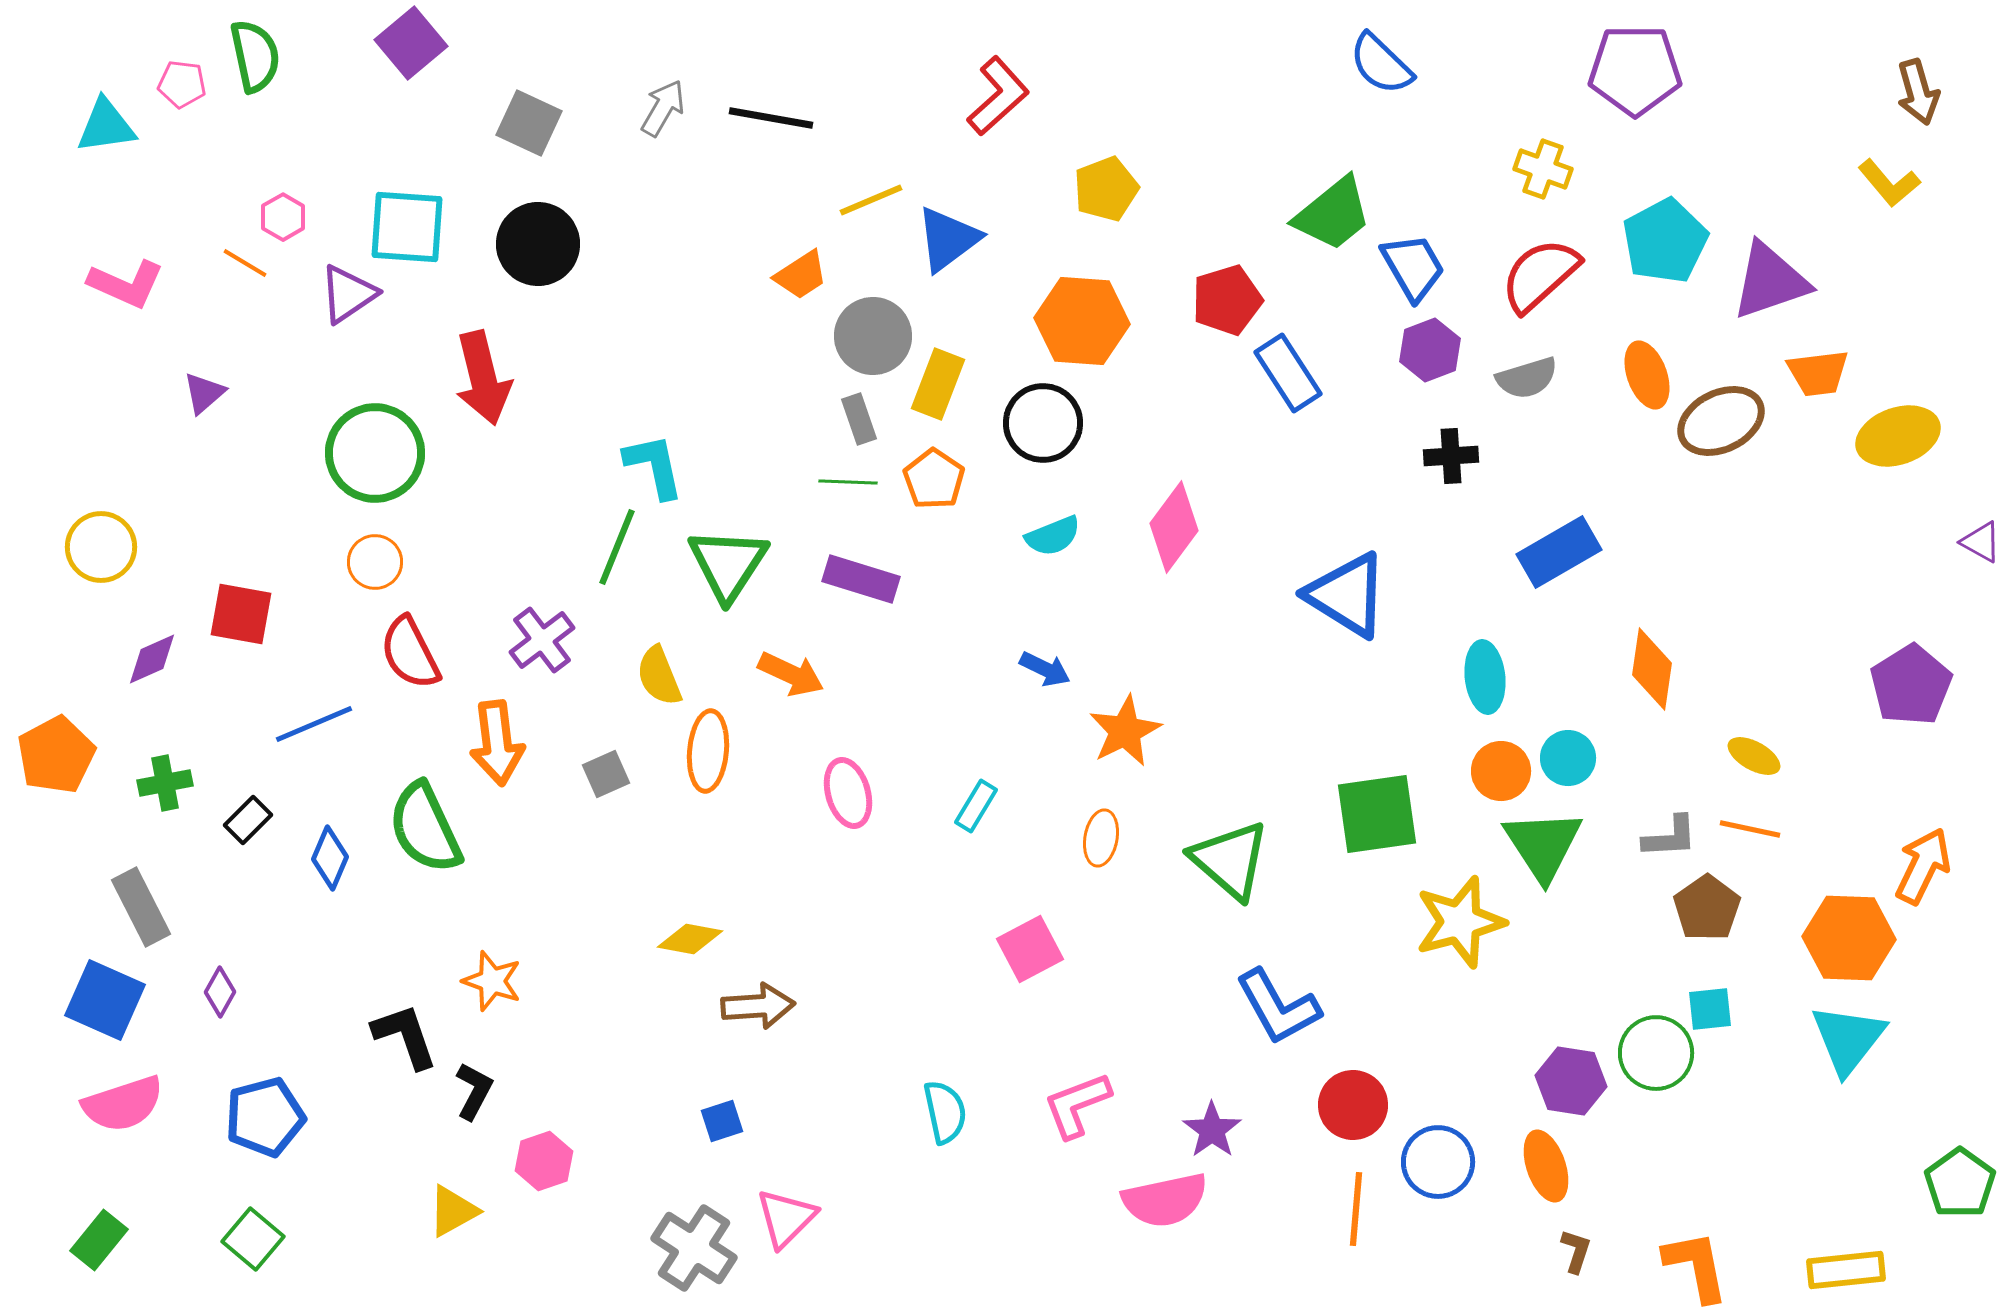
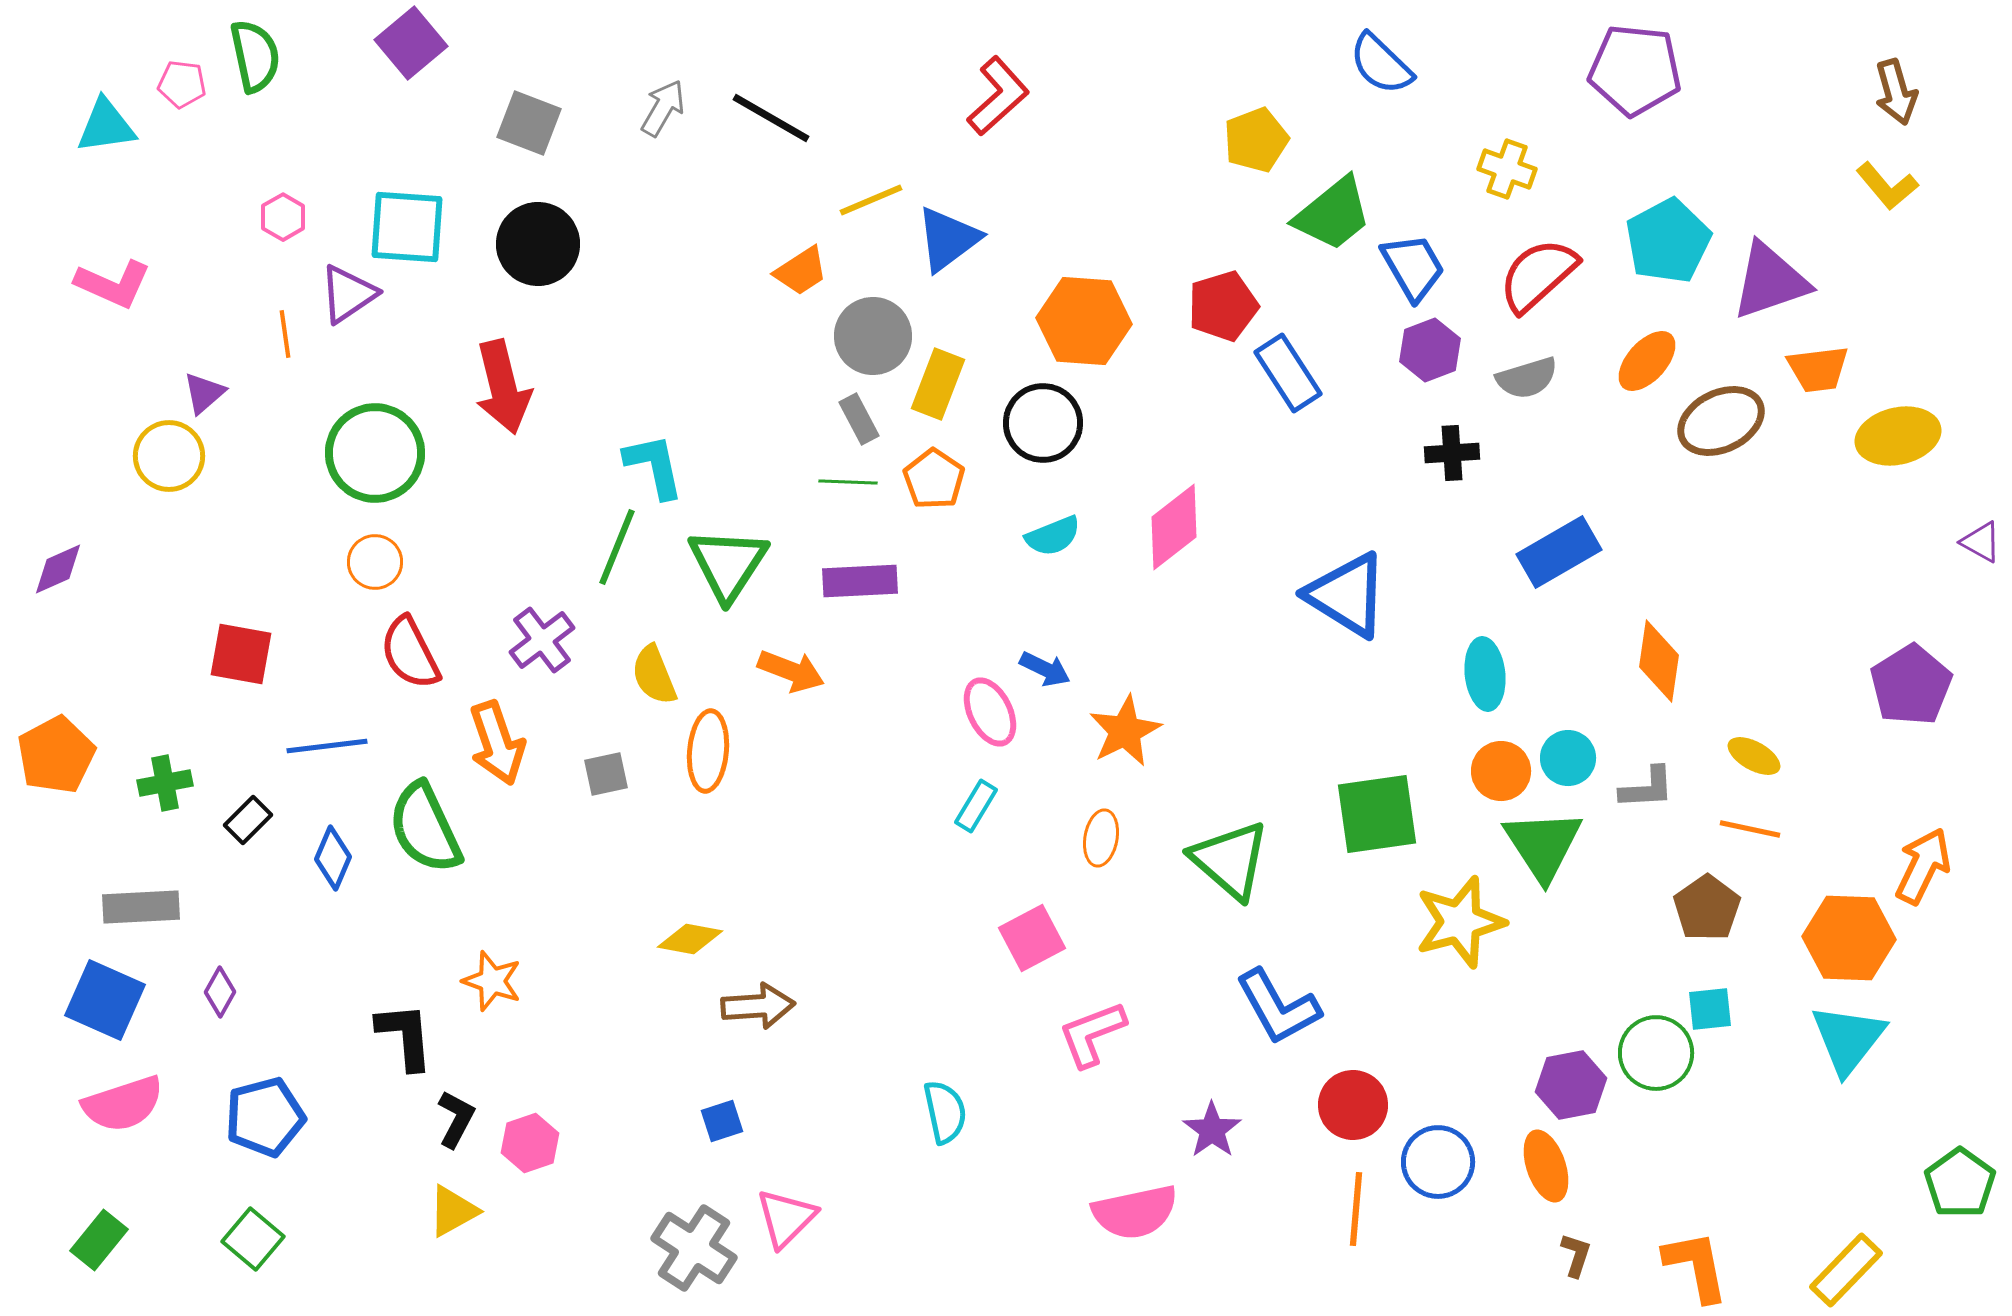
purple pentagon at (1635, 70): rotated 6 degrees clockwise
brown arrow at (1918, 92): moved 22 px left
black line at (771, 118): rotated 20 degrees clockwise
gray square at (529, 123): rotated 4 degrees counterclockwise
yellow cross at (1543, 169): moved 36 px left
yellow L-shape at (1889, 183): moved 2 px left, 3 px down
yellow pentagon at (1106, 189): moved 150 px right, 49 px up
cyan pentagon at (1665, 241): moved 3 px right
orange line at (245, 263): moved 40 px right, 71 px down; rotated 51 degrees clockwise
orange trapezoid at (801, 275): moved 4 px up
red semicircle at (1540, 275): moved 2 px left
pink L-shape at (126, 284): moved 13 px left
red pentagon at (1227, 300): moved 4 px left, 6 px down
orange hexagon at (1082, 321): moved 2 px right
orange trapezoid at (1818, 373): moved 4 px up
orange ellipse at (1647, 375): moved 14 px up; rotated 62 degrees clockwise
red arrow at (483, 378): moved 20 px right, 9 px down
gray rectangle at (859, 419): rotated 9 degrees counterclockwise
yellow ellipse at (1898, 436): rotated 6 degrees clockwise
black cross at (1451, 456): moved 1 px right, 3 px up
pink diamond at (1174, 527): rotated 16 degrees clockwise
yellow circle at (101, 547): moved 68 px right, 91 px up
purple rectangle at (861, 579): moved 1 px left, 2 px down; rotated 20 degrees counterclockwise
red square at (241, 614): moved 40 px down
purple diamond at (152, 659): moved 94 px left, 90 px up
orange diamond at (1652, 669): moved 7 px right, 8 px up
orange arrow at (791, 674): moved 3 px up; rotated 4 degrees counterclockwise
yellow semicircle at (659, 676): moved 5 px left, 1 px up
cyan ellipse at (1485, 677): moved 3 px up
blue line at (314, 724): moved 13 px right, 22 px down; rotated 16 degrees clockwise
orange arrow at (497, 743): rotated 12 degrees counterclockwise
gray square at (606, 774): rotated 12 degrees clockwise
pink ellipse at (848, 793): moved 142 px right, 81 px up; rotated 10 degrees counterclockwise
gray L-shape at (1670, 837): moved 23 px left, 49 px up
blue diamond at (330, 858): moved 3 px right
gray rectangle at (141, 907): rotated 66 degrees counterclockwise
pink square at (1030, 949): moved 2 px right, 11 px up
black L-shape at (405, 1036): rotated 14 degrees clockwise
purple hexagon at (1571, 1081): moved 4 px down; rotated 20 degrees counterclockwise
black L-shape at (474, 1091): moved 18 px left, 28 px down
pink L-shape at (1077, 1105): moved 15 px right, 71 px up
pink hexagon at (544, 1161): moved 14 px left, 18 px up
pink semicircle at (1165, 1200): moved 30 px left, 12 px down
brown L-shape at (1576, 1251): moved 4 px down
yellow rectangle at (1846, 1270): rotated 40 degrees counterclockwise
